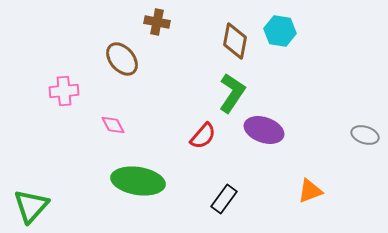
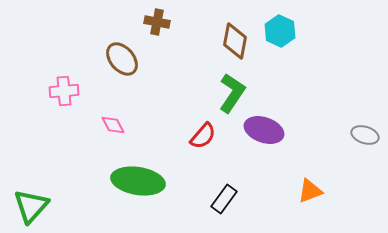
cyan hexagon: rotated 16 degrees clockwise
